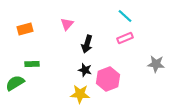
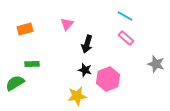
cyan line: rotated 14 degrees counterclockwise
pink rectangle: moved 1 px right; rotated 63 degrees clockwise
gray star: rotated 12 degrees clockwise
yellow star: moved 3 px left, 2 px down; rotated 12 degrees counterclockwise
